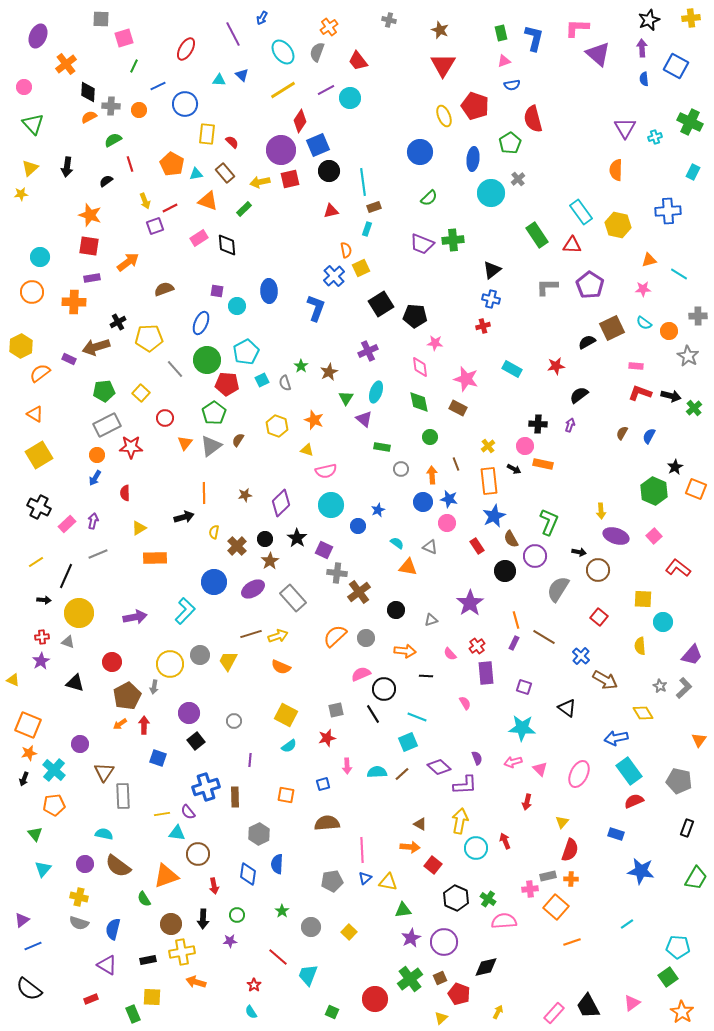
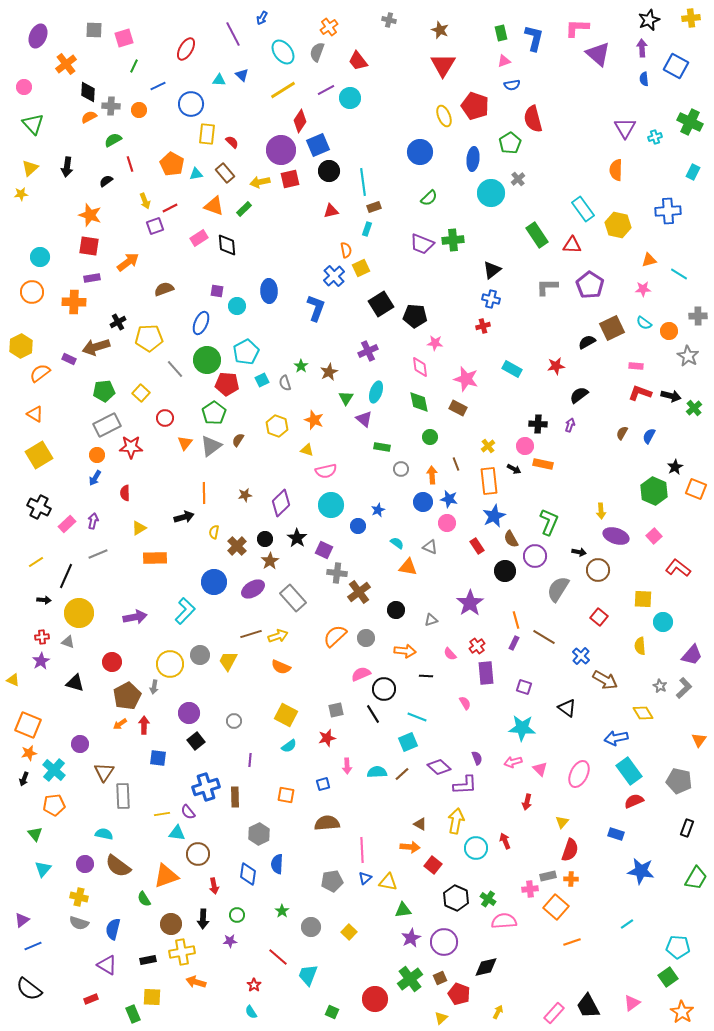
gray square at (101, 19): moved 7 px left, 11 px down
blue circle at (185, 104): moved 6 px right
orange triangle at (208, 201): moved 6 px right, 5 px down
cyan rectangle at (581, 212): moved 2 px right, 3 px up
blue square at (158, 758): rotated 12 degrees counterclockwise
yellow arrow at (460, 821): moved 4 px left
